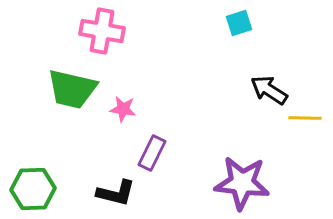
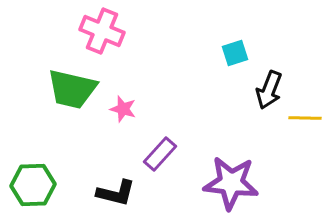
cyan square: moved 4 px left, 30 px down
pink cross: rotated 12 degrees clockwise
black arrow: rotated 102 degrees counterclockwise
pink star: rotated 8 degrees clockwise
purple rectangle: moved 8 px right, 1 px down; rotated 16 degrees clockwise
purple star: moved 11 px left
green hexagon: moved 4 px up
